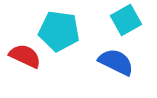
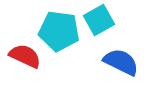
cyan square: moved 27 px left
blue semicircle: moved 5 px right
